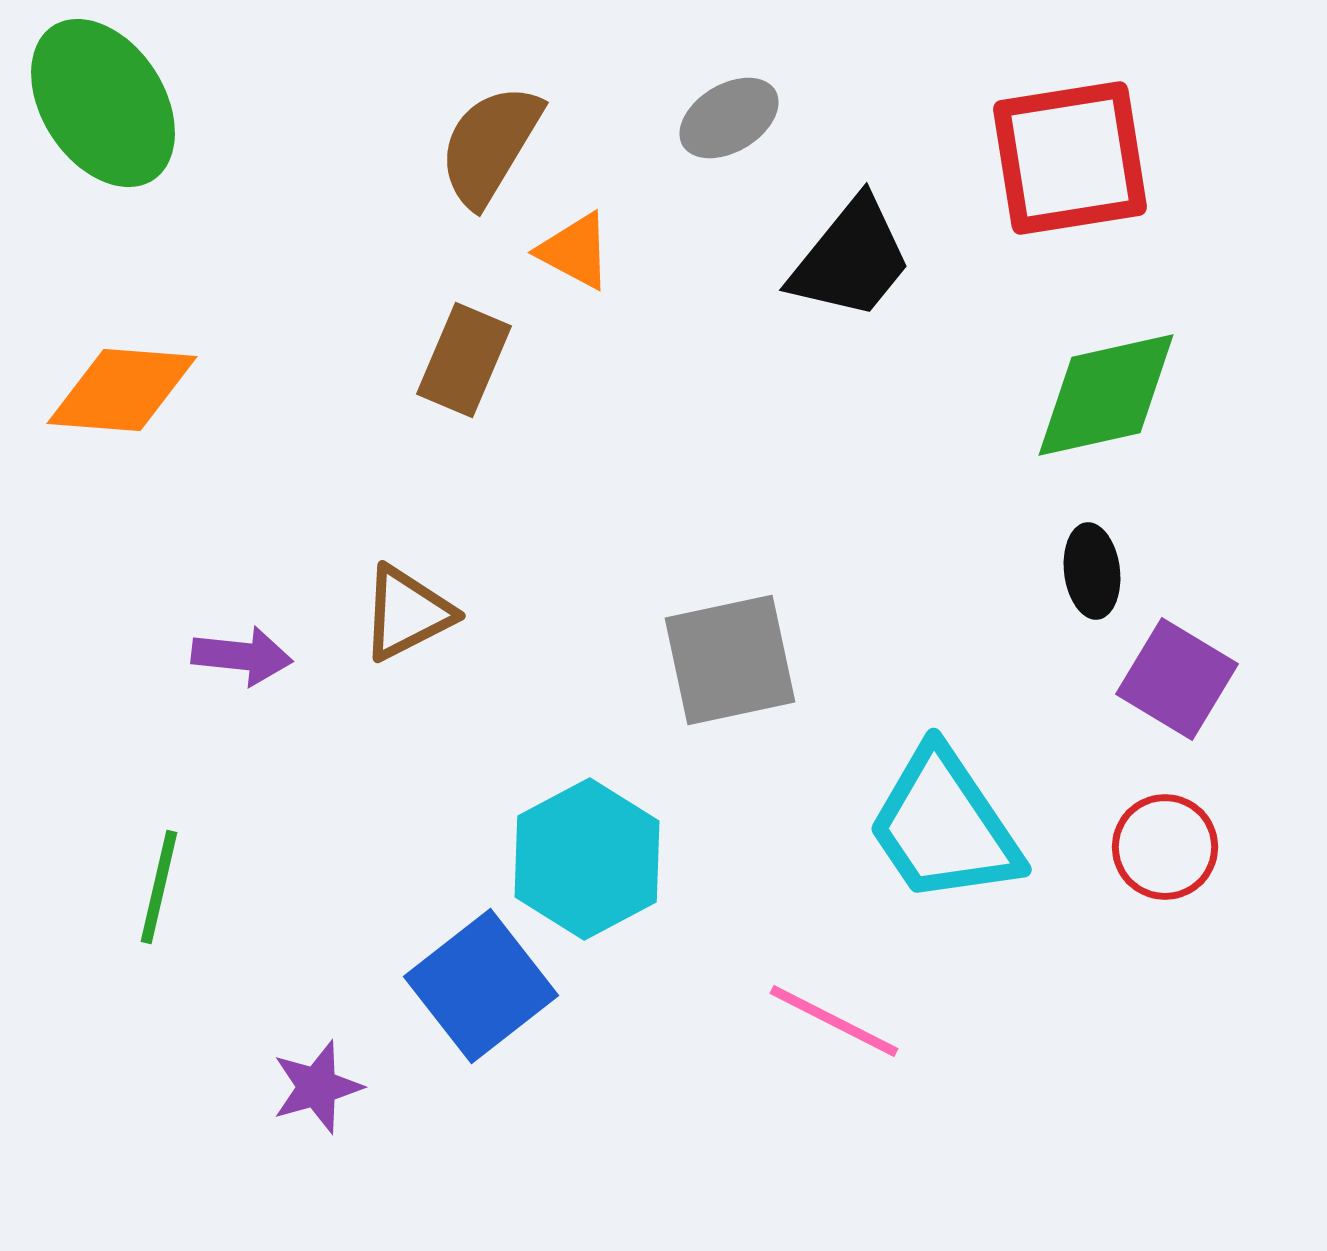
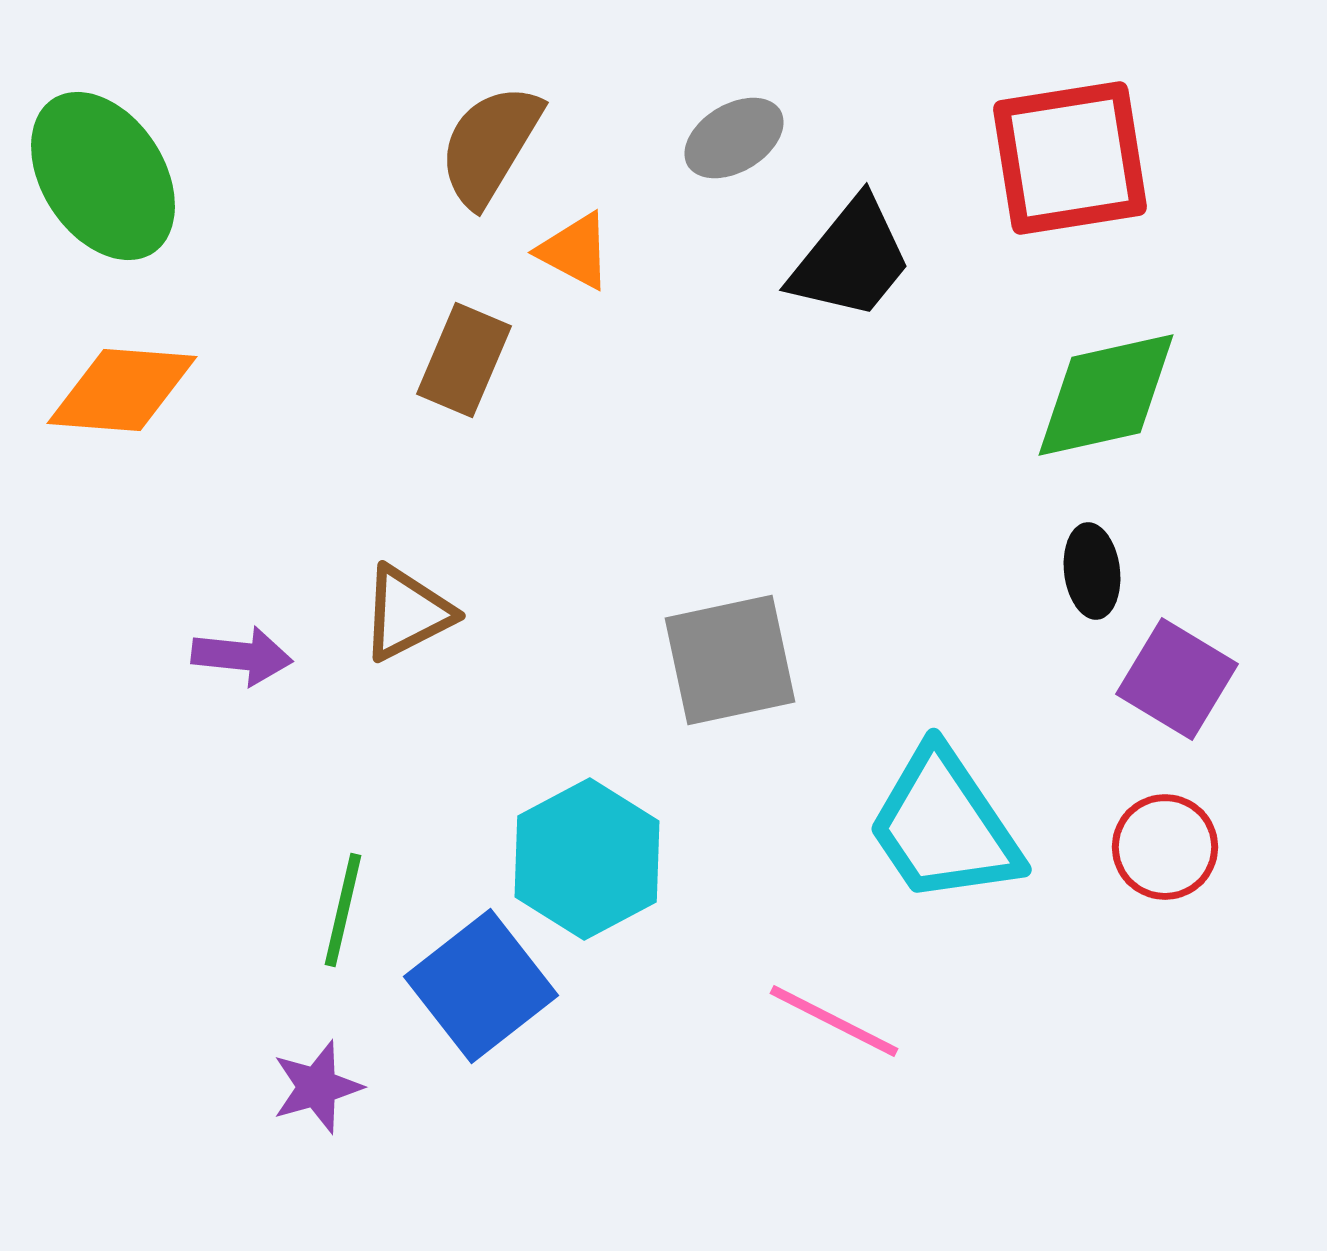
green ellipse: moved 73 px down
gray ellipse: moved 5 px right, 20 px down
green line: moved 184 px right, 23 px down
